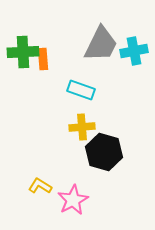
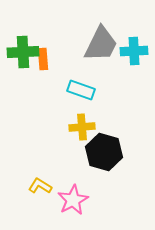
cyan cross: rotated 8 degrees clockwise
